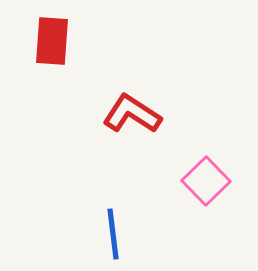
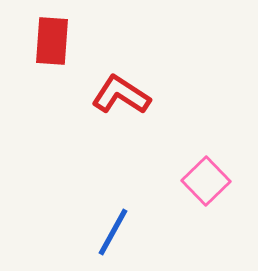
red L-shape: moved 11 px left, 19 px up
blue line: moved 2 px up; rotated 36 degrees clockwise
